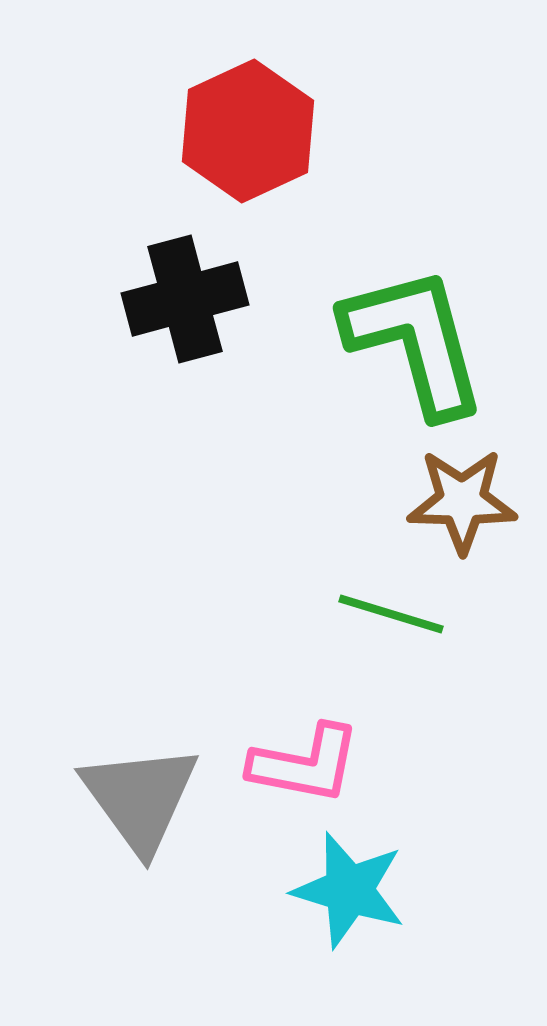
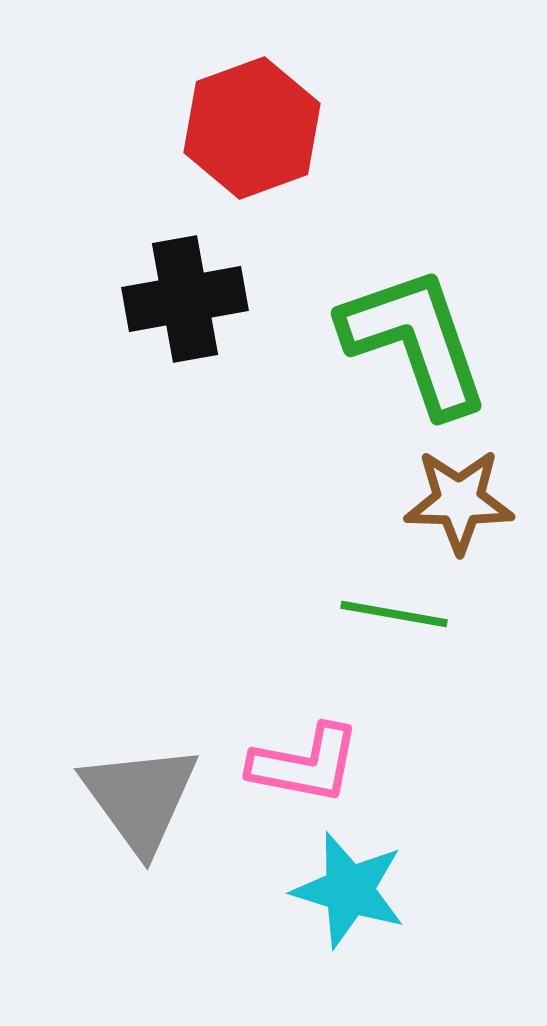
red hexagon: moved 4 px right, 3 px up; rotated 5 degrees clockwise
black cross: rotated 5 degrees clockwise
green L-shape: rotated 4 degrees counterclockwise
brown star: moved 3 px left
green line: moved 3 px right; rotated 7 degrees counterclockwise
